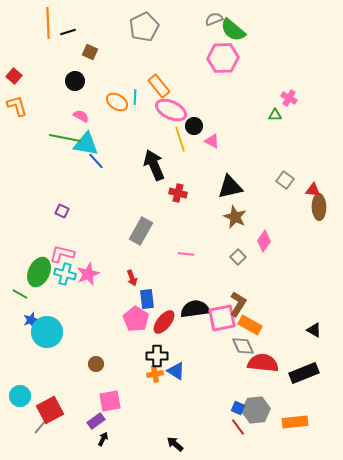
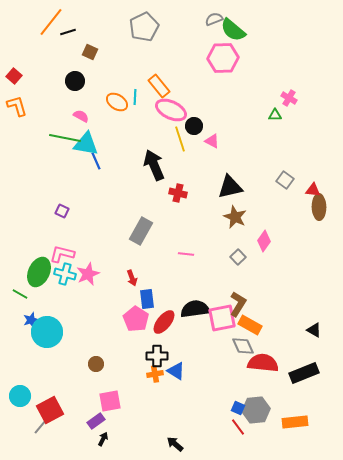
orange line at (48, 23): moved 3 px right, 1 px up; rotated 40 degrees clockwise
blue line at (96, 161): rotated 18 degrees clockwise
